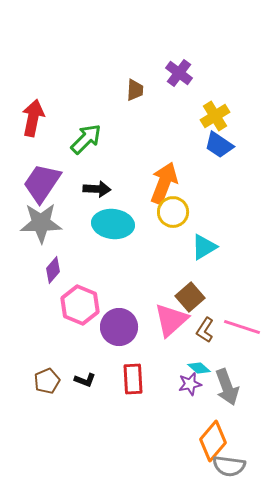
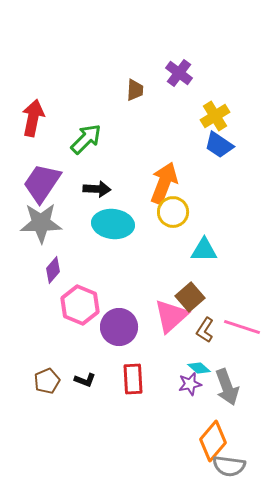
cyan triangle: moved 3 px down; rotated 32 degrees clockwise
pink triangle: moved 4 px up
